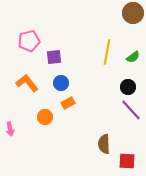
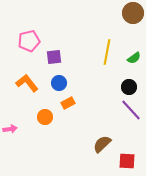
green semicircle: moved 1 px right, 1 px down
blue circle: moved 2 px left
black circle: moved 1 px right
pink arrow: rotated 88 degrees counterclockwise
brown semicircle: moved 2 px left; rotated 48 degrees clockwise
